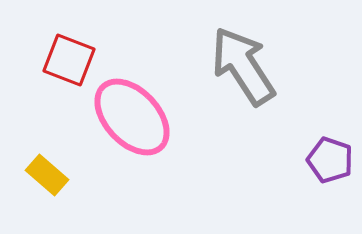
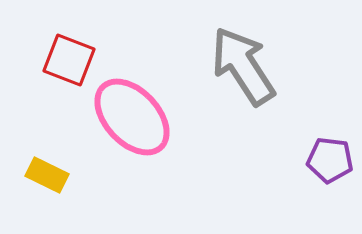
purple pentagon: rotated 12 degrees counterclockwise
yellow rectangle: rotated 15 degrees counterclockwise
